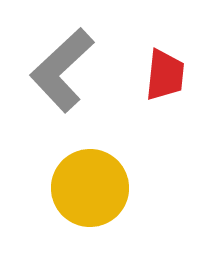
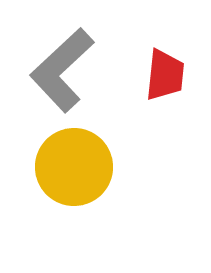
yellow circle: moved 16 px left, 21 px up
